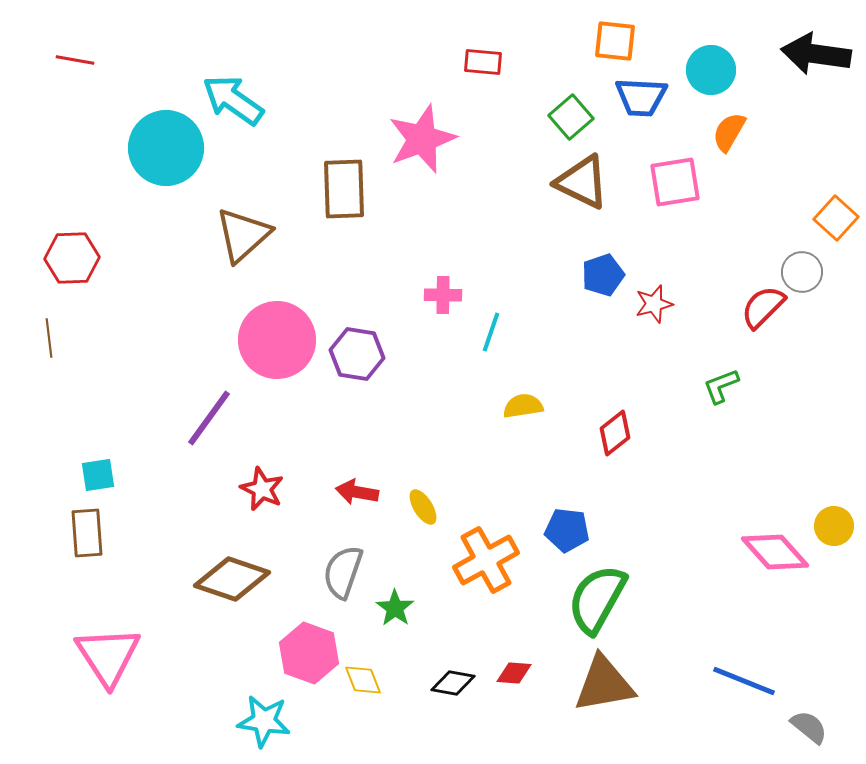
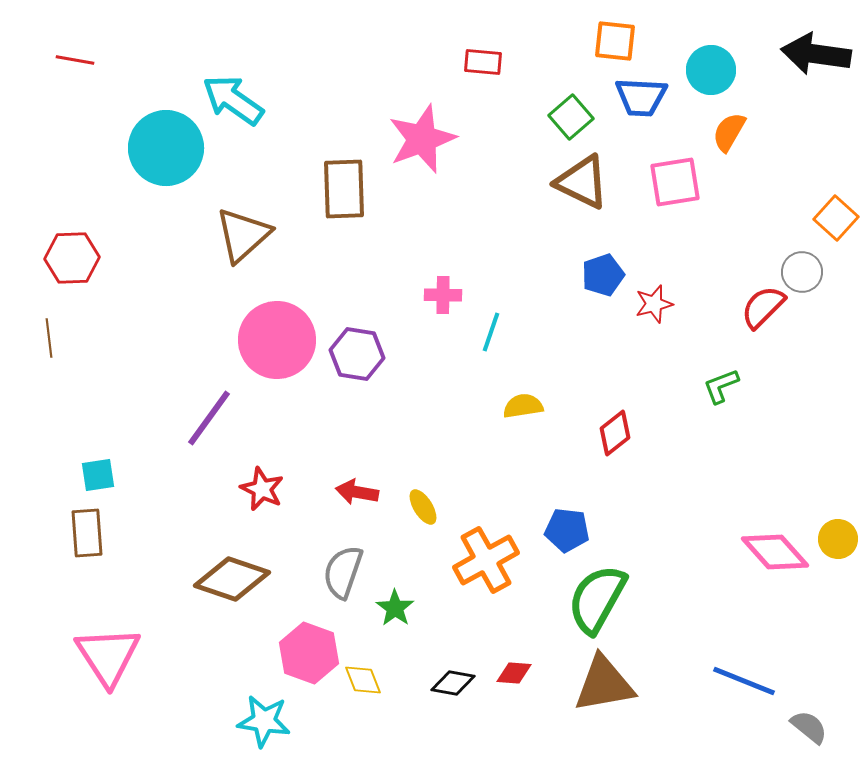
yellow circle at (834, 526): moved 4 px right, 13 px down
